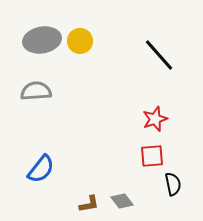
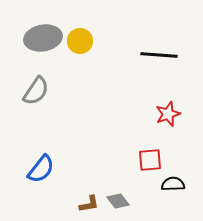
gray ellipse: moved 1 px right, 2 px up
black line: rotated 45 degrees counterclockwise
gray semicircle: rotated 128 degrees clockwise
red star: moved 13 px right, 5 px up
red square: moved 2 px left, 4 px down
black semicircle: rotated 80 degrees counterclockwise
gray diamond: moved 4 px left
